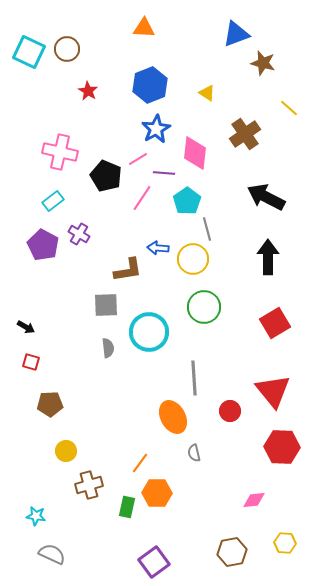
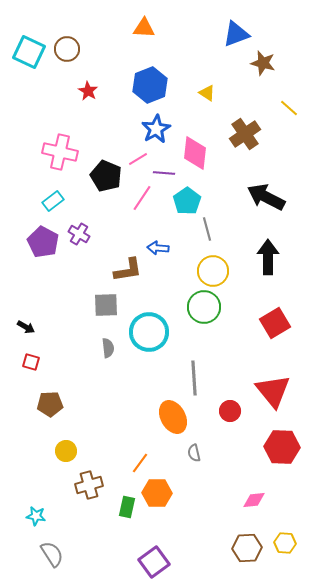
purple pentagon at (43, 245): moved 3 px up
yellow circle at (193, 259): moved 20 px right, 12 px down
brown hexagon at (232, 552): moved 15 px right, 4 px up; rotated 8 degrees clockwise
gray semicircle at (52, 554): rotated 32 degrees clockwise
